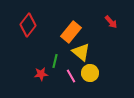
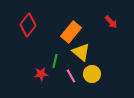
yellow circle: moved 2 px right, 1 px down
